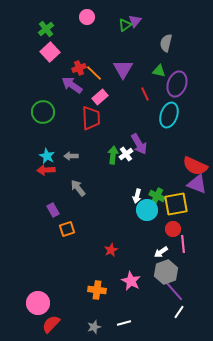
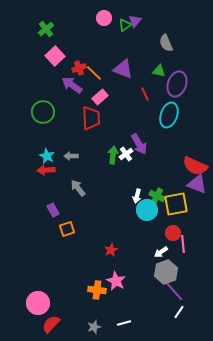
pink circle at (87, 17): moved 17 px right, 1 px down
gray semicircle at (166, 43): rotated 36 degrees counterclockwise
pink square at (50, 52): moved 5 px right, 4 px down
purple triangle at (123, 69): rotated 40 degrees counterclockwise
red circle at (173, 229): moved 4 px down
pink star at (131, 281): moved 15 px left
